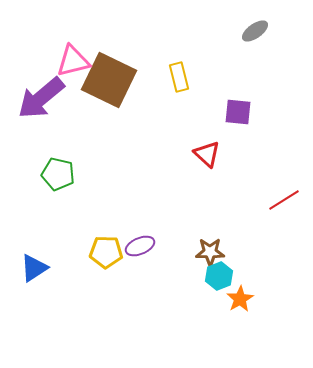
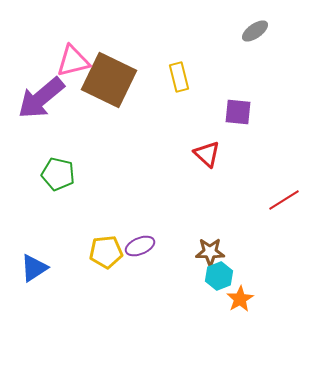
yellow pentagon: rotated 8 degrees counterclockwise
